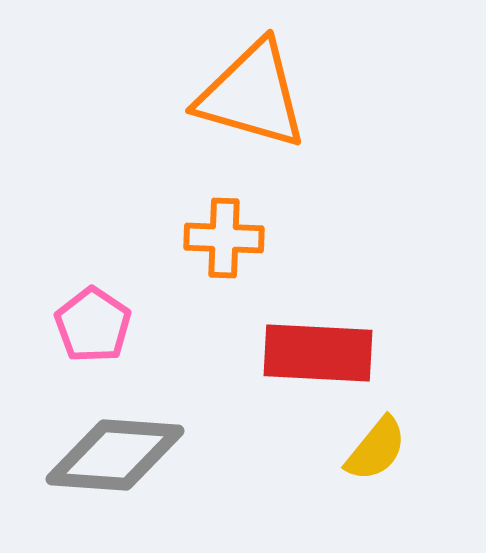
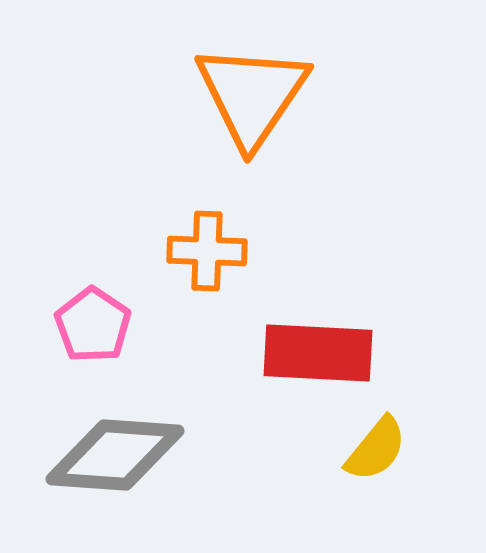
orange triangle: rotated 48 degrees clockwise
orange cross: moved 17 px left, 13 px down
